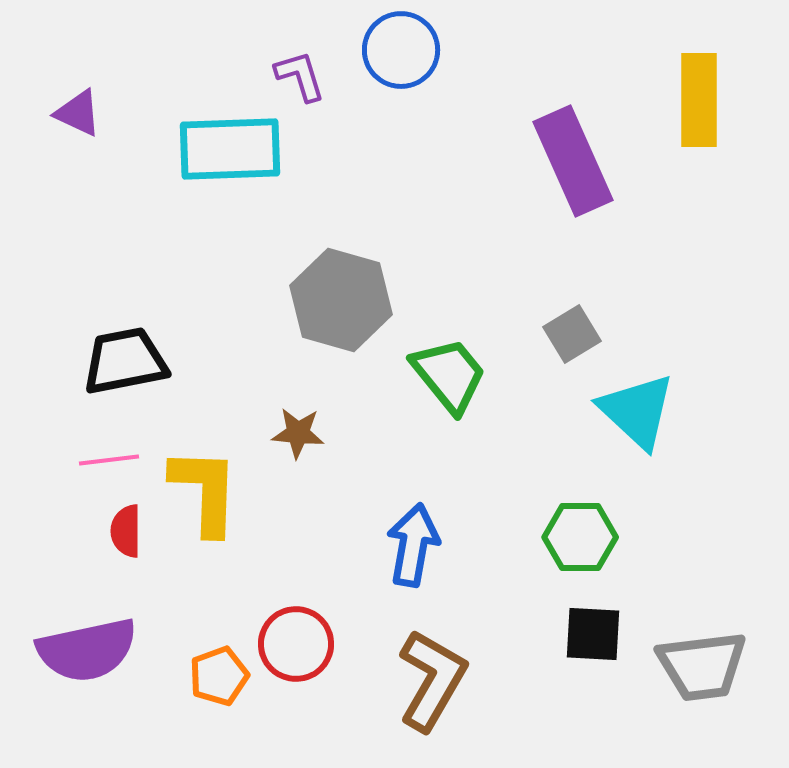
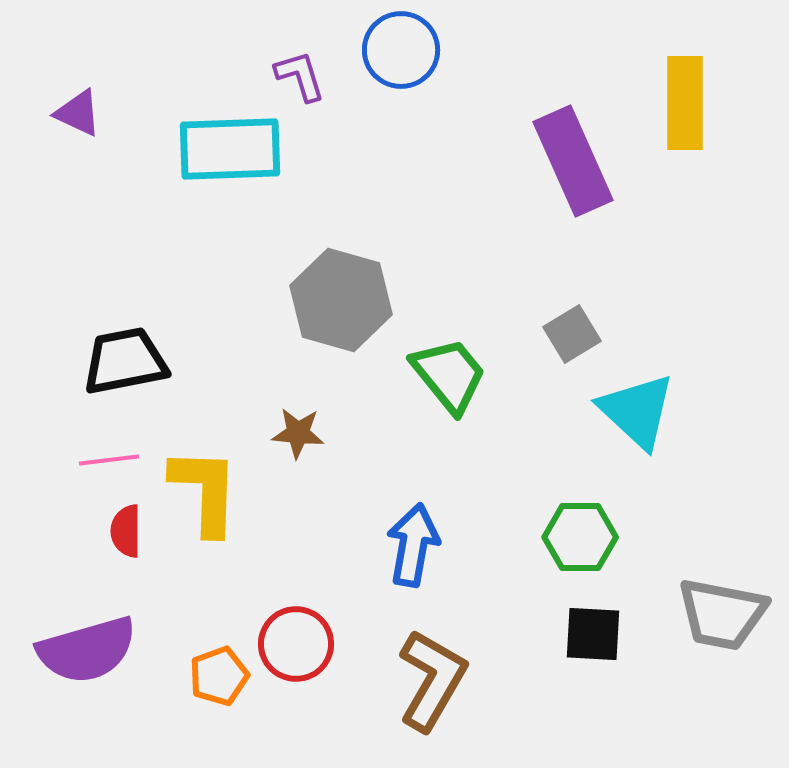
yellow rectangle: moved 14 px left, 3 px down
purple semicircle: rotated 4 degrees counterclockwise
gray trapezoid: moved 20 px right, 52 px up; rotated 18 degrees clockwise
